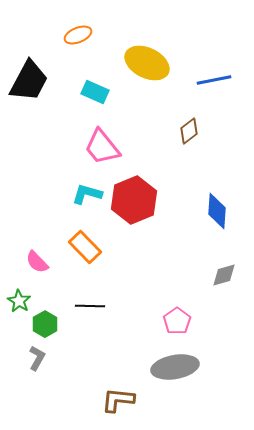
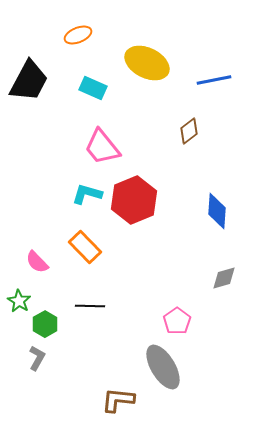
cyan rectangle: moved 2 px left, 4 px up
gray diamond: moved 3 px down
gray ellipse: moved 12 px left; rotated 69 degrees clockwise
